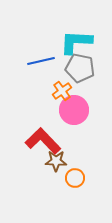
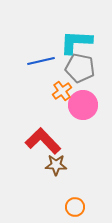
pink circle: moved 9 px right, 5 px up
brown star: moved 4 px down
orange circle: moved 29 px down
